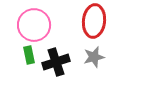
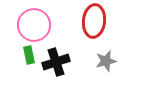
gray star: moved 12 px right, 4 px down
